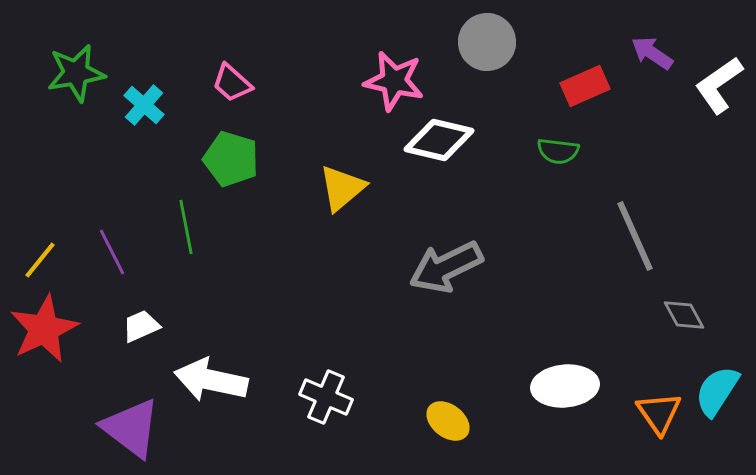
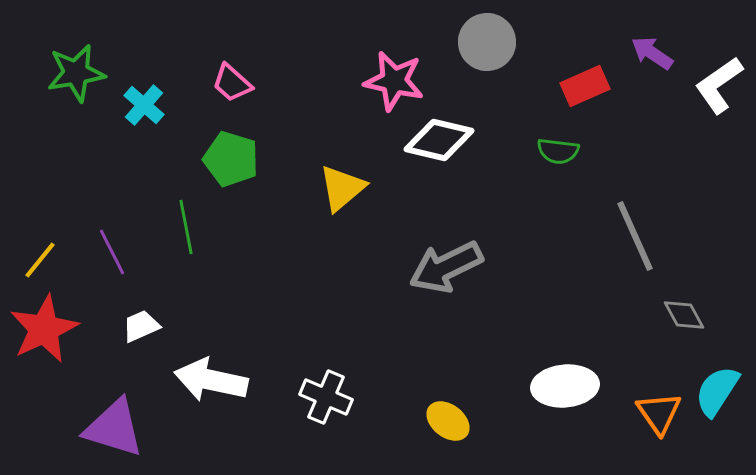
purple triangle: moved 17 px left; rotated 20 degrees counterclockwise
